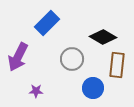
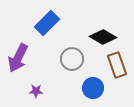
purple arrow: moved 1 px down
brown rectangle: rotated 25 degrees counterclockwise
